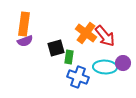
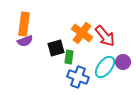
orange cross: moved 4 px left
purple circle: moved 1 px up
cyan ellipse: rotated 55 degrees counterclockwise
